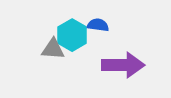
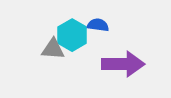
purple arrow: moved 1 px up
